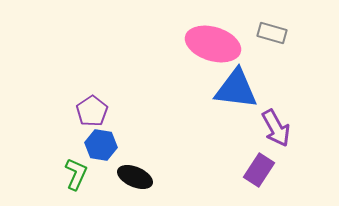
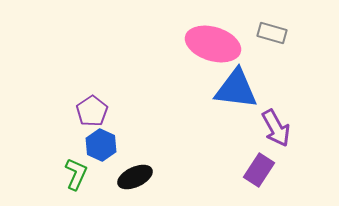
blue hexagon: rotated 16 degrees clockwise
black ellipse: rotated 48 degrees counterclockwise
